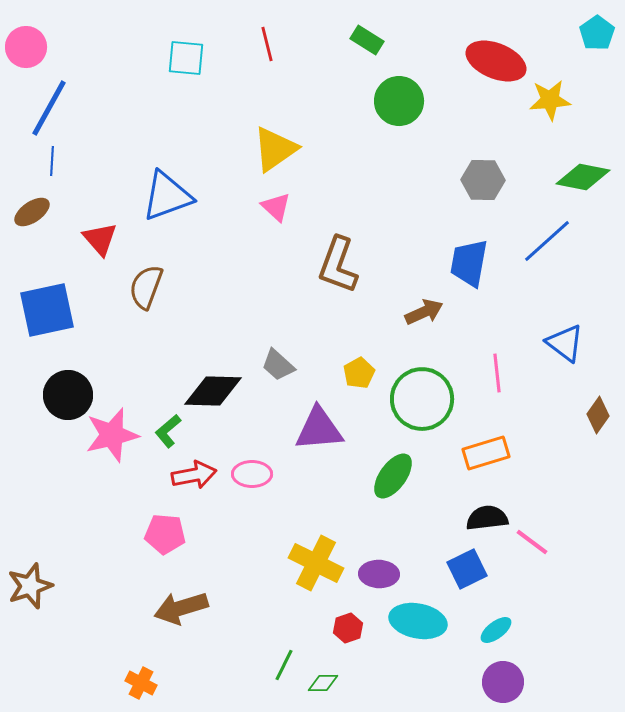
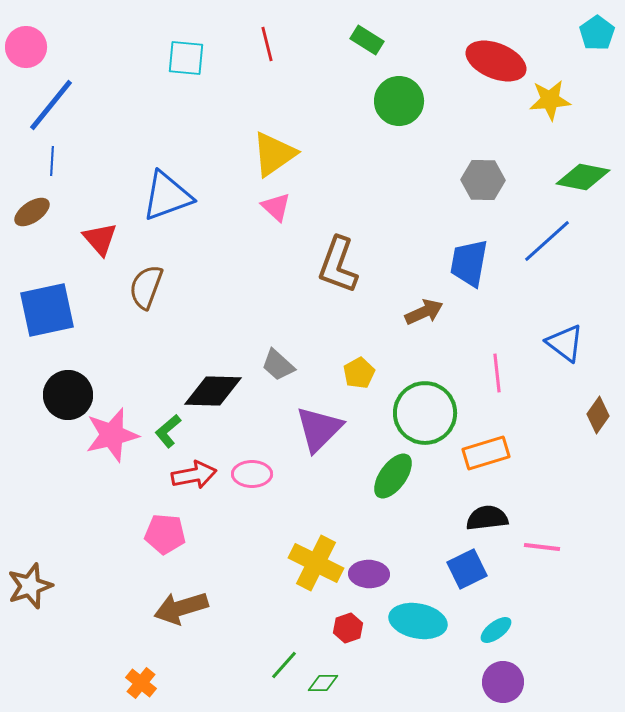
blue line at (49, 108): moved 2 px right, 3 px up; rotated 10 degrees clockwise
yellow triangle at (275, 149): moved 1 px left, 5 px down
green circle at (422, 399): moved 3 px right, 14 px down
purple triangle at (319, 429): rotated 40 degrees counterclockwise
pink line at (532, 542): moved 10 px right, 5 px down; rotated 30 degrees counterclockwise
purple ellipse at (379, 574): moved 10 px left
green line at (284, 665): rotated 16 degrees clockwise
orange cross at (141, 683): rotated 12 degrees clockwise
